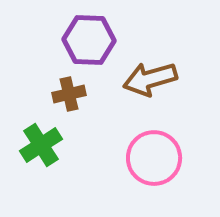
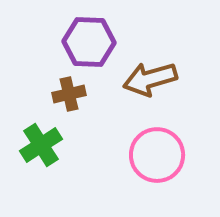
purple hexagon: moved 2 px down
pink circle: moved 3 px right, 3 px up
